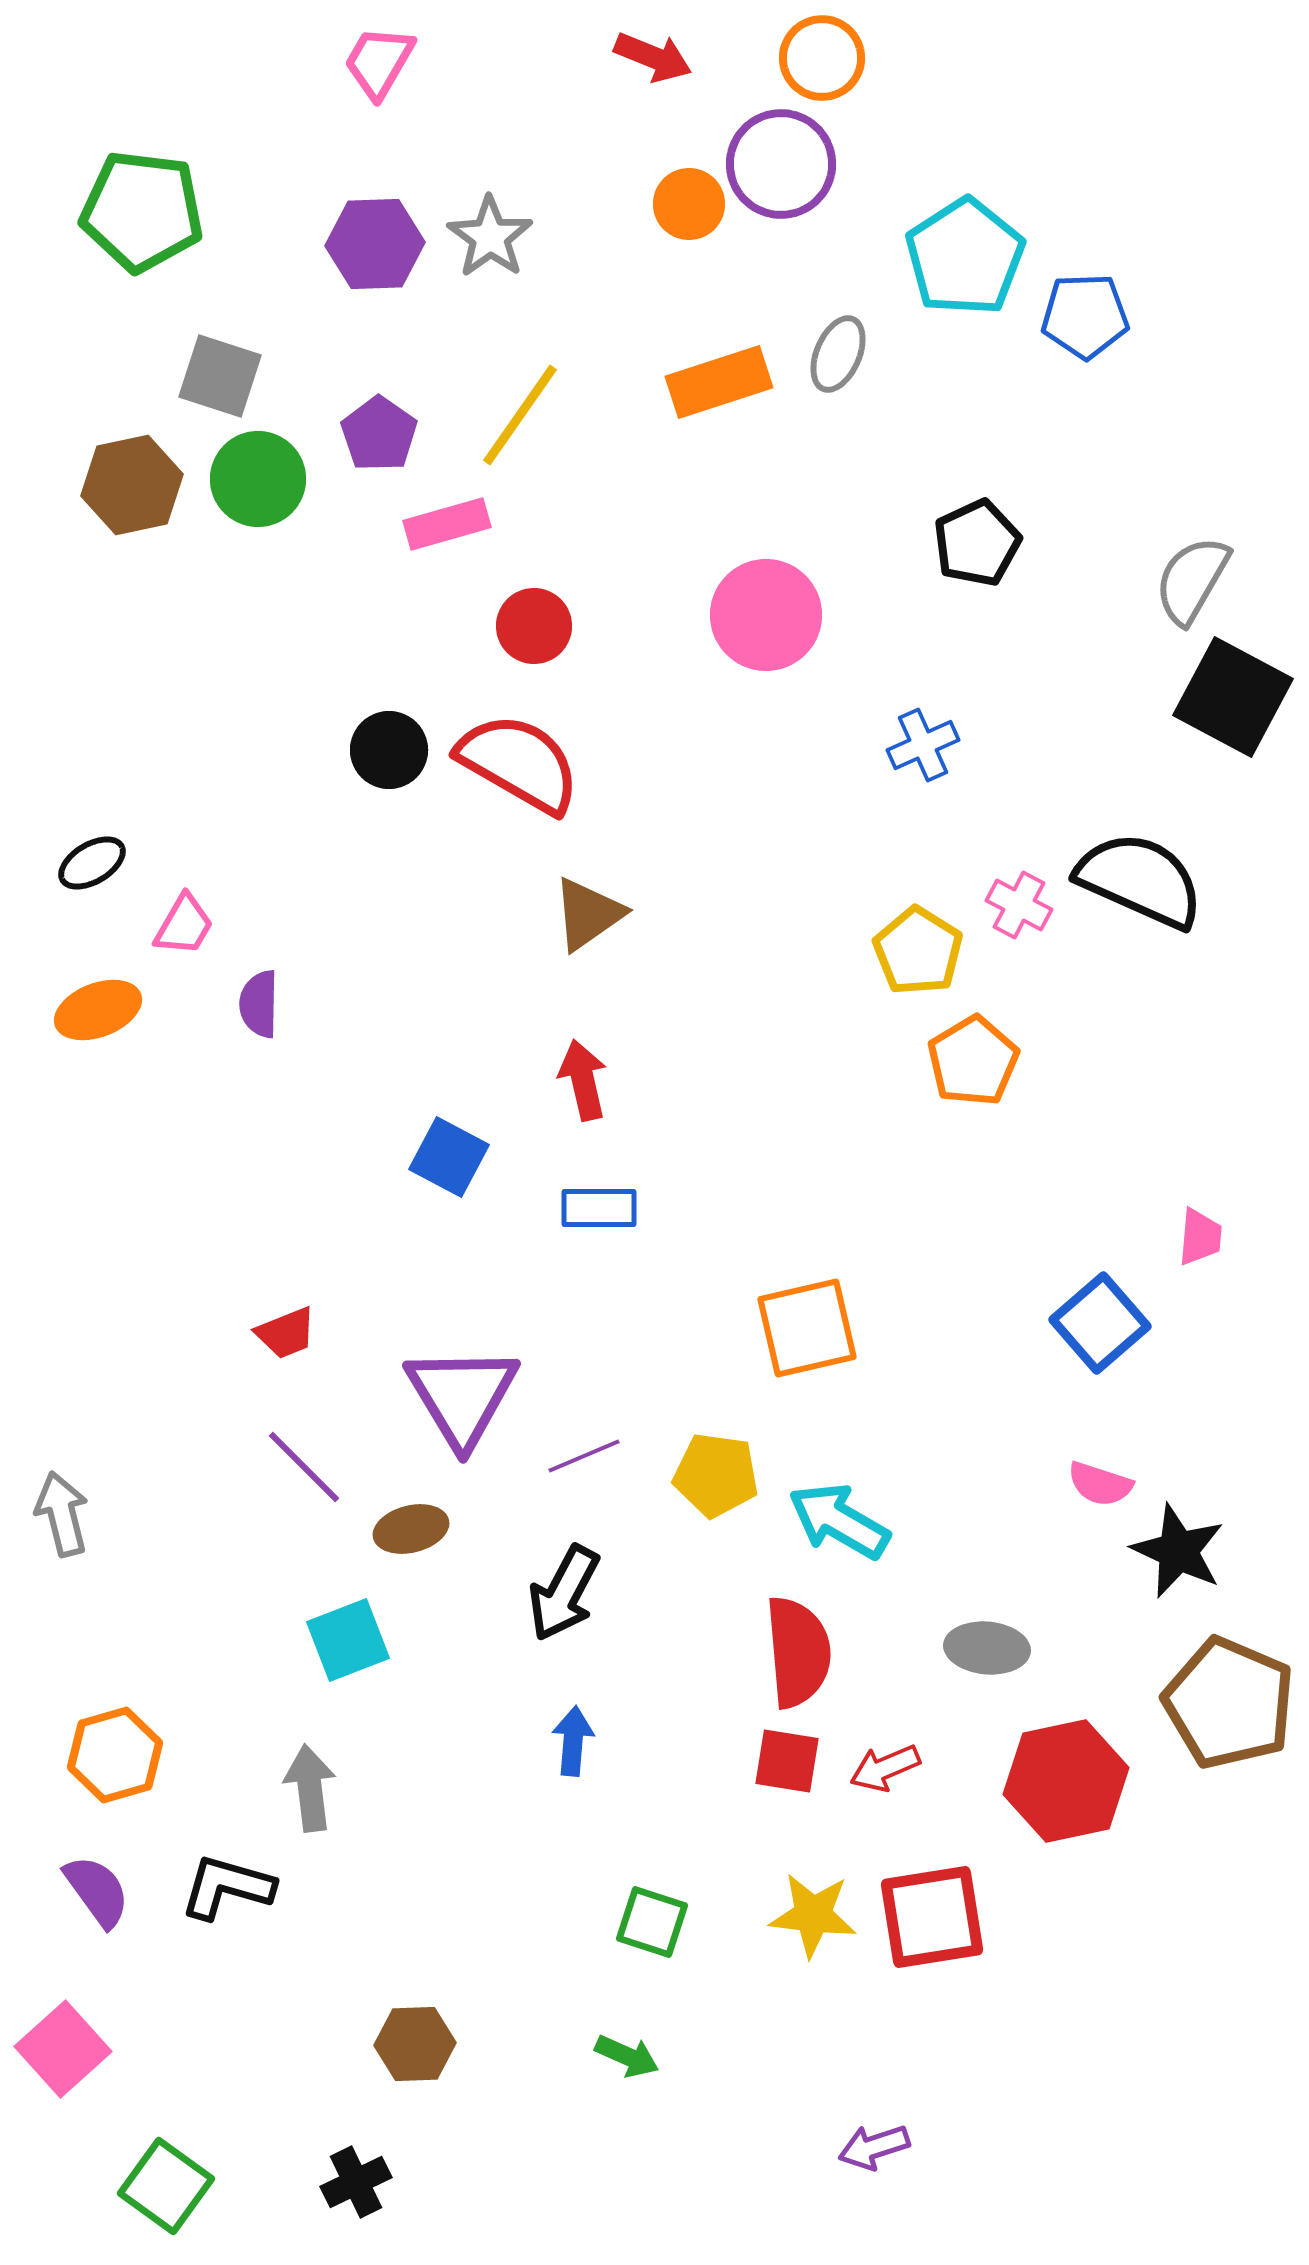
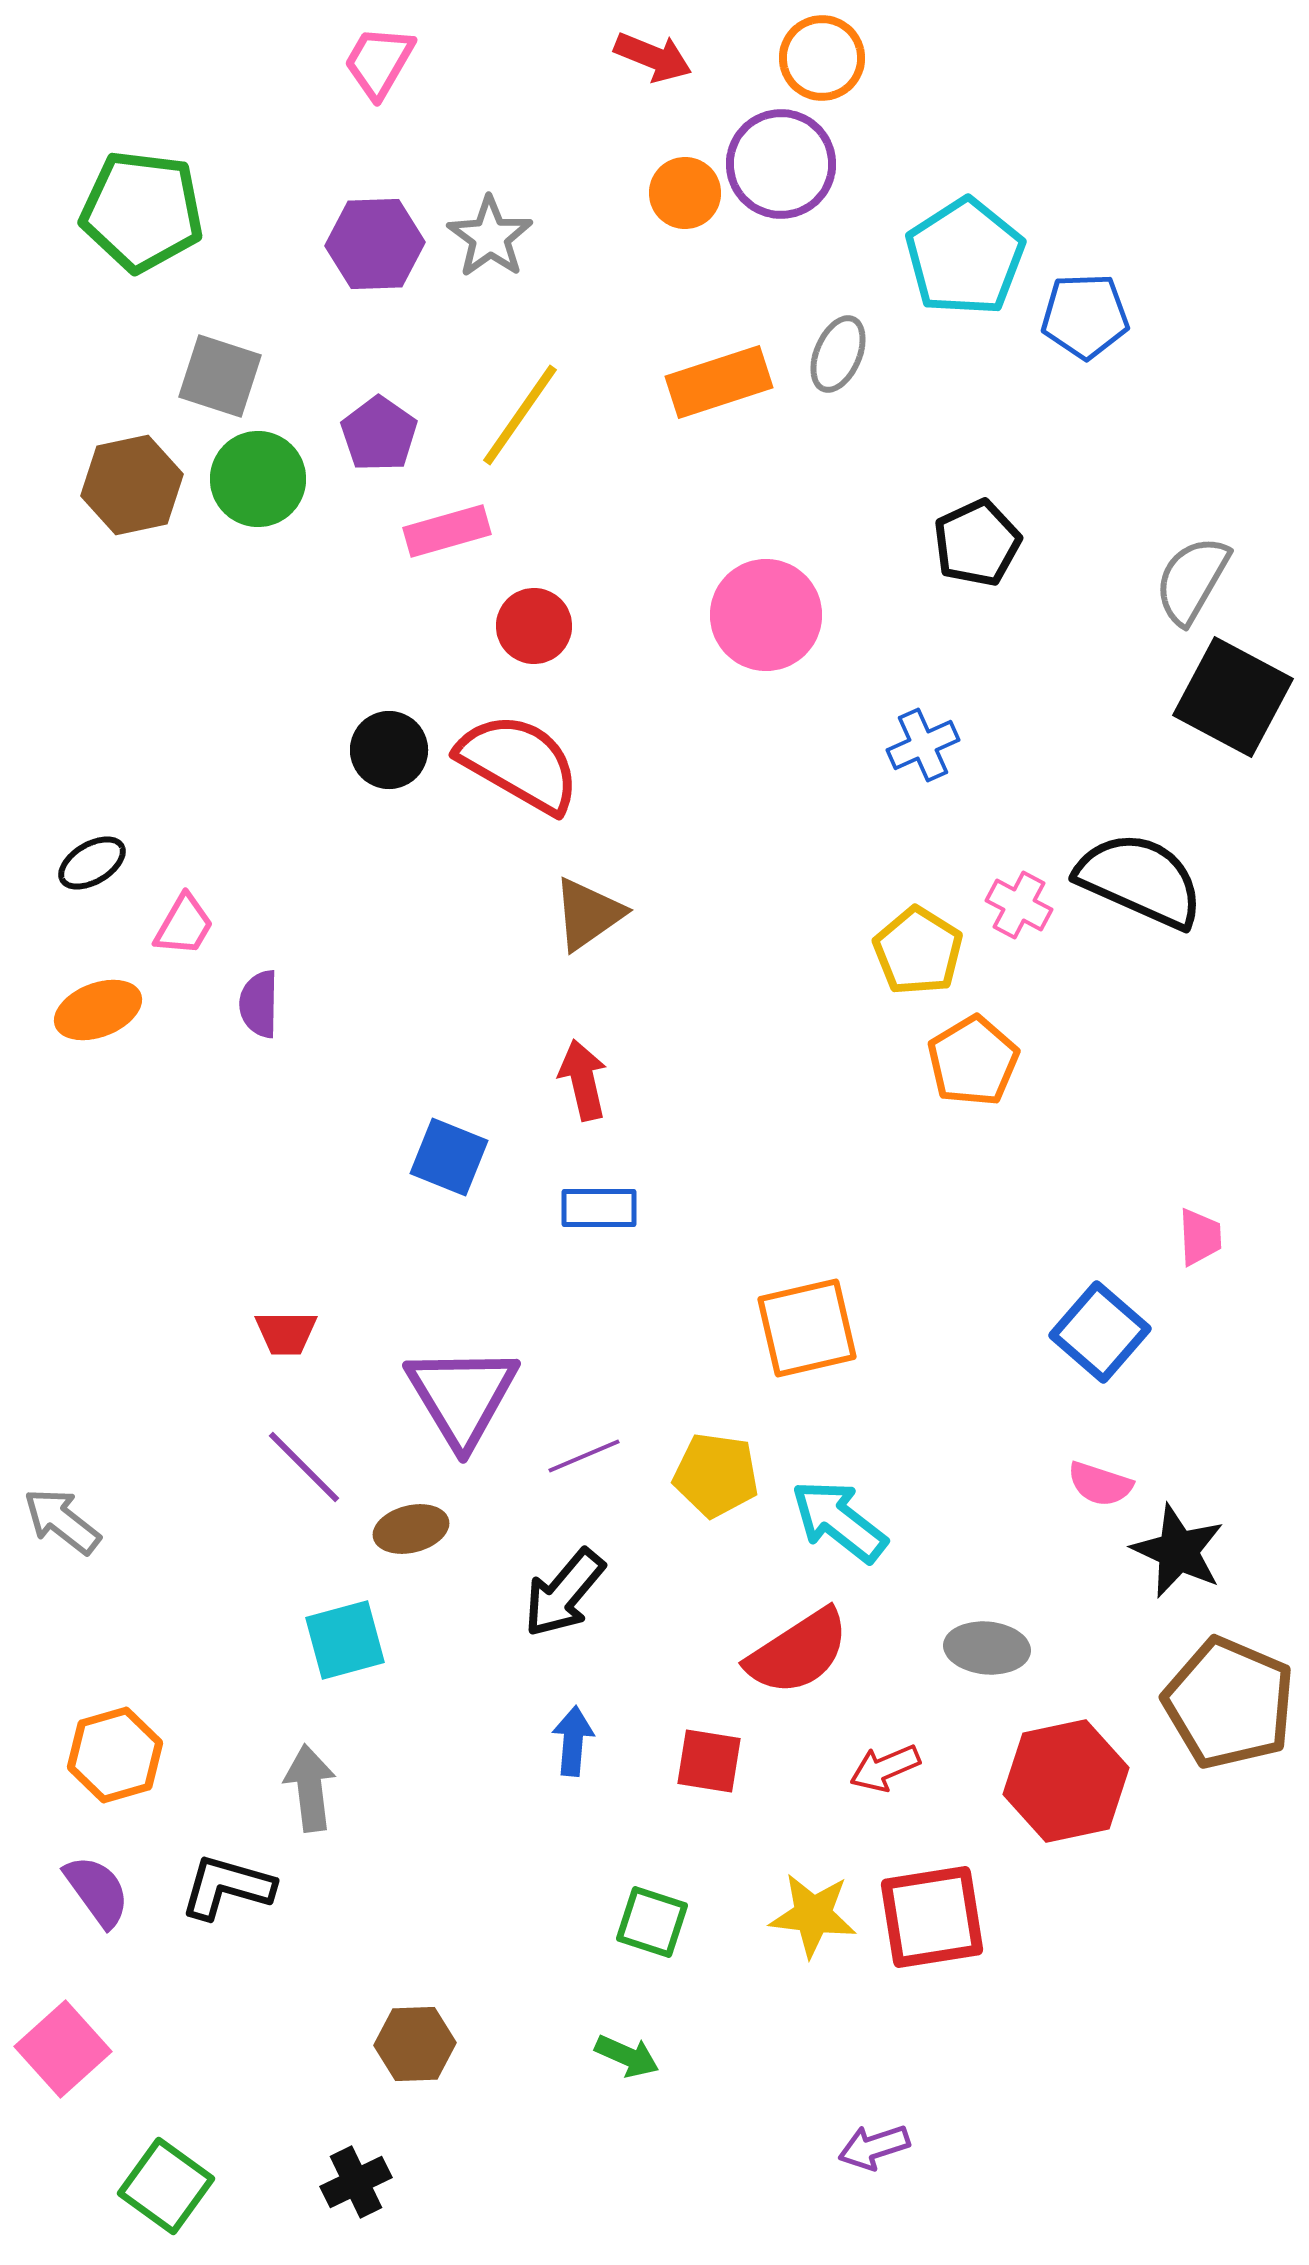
orange circle at (689, 204): moved 4 px left, 11 px up
pink rectangle at (447, 524): moved 7 px down
blue square at (449, 1157): rotated 6 degrees counterclockwise
pink trapezoid at (1200, 1237): rotated 8 degrees counterclockwise
blue square at (1100, 1323): moved 9 px down; rotated 8 degrees counterclockwise
red trapezoid at (286, 1333): rotated 22 degrees clockwise
gray arrow at (62, 1514): moved 7 px down; rotated 38 degrees counterclockwise
cyan arrow at (839, 1521): rotated 8 degrees clockwise
black arrow at (564, 1593): rotated 12 degrees clockwise
cyan square at (348, 1640): moved 3 px left; rotated 6 degrees clockwise
red semicircle at (798, 1652): rotated 62 degrees clockwise
red square at (787, 1761): moved 78 px left
